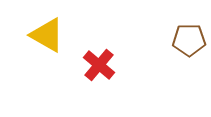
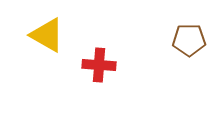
red cross: rotated 36 degrees counterclockwise
